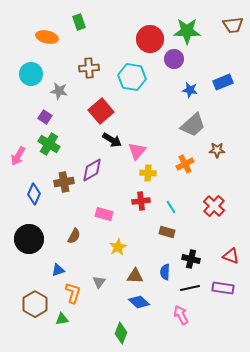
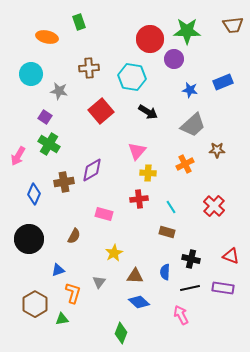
black arrow at (112, 140): moved 36 px right, 28 px up
red cross at (141, 201): moved 2 px left, 2 px up
yellow star at (118, 247): moved 4 px left, 6 px down
